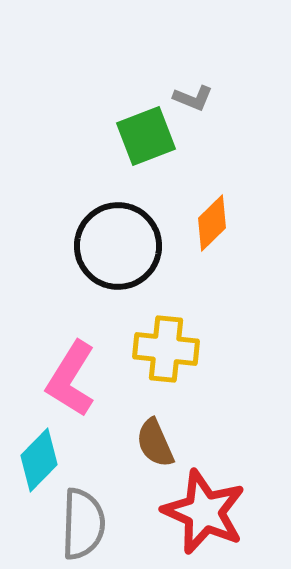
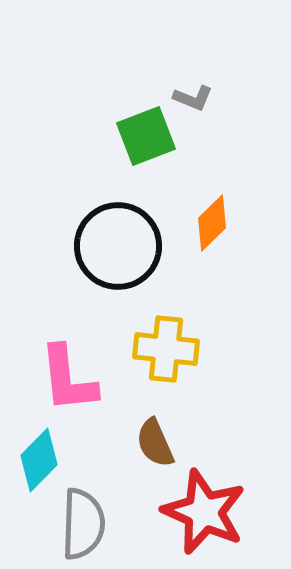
pink L-shape: moved 3 px left; rotated 38 degrees counterclockwise
